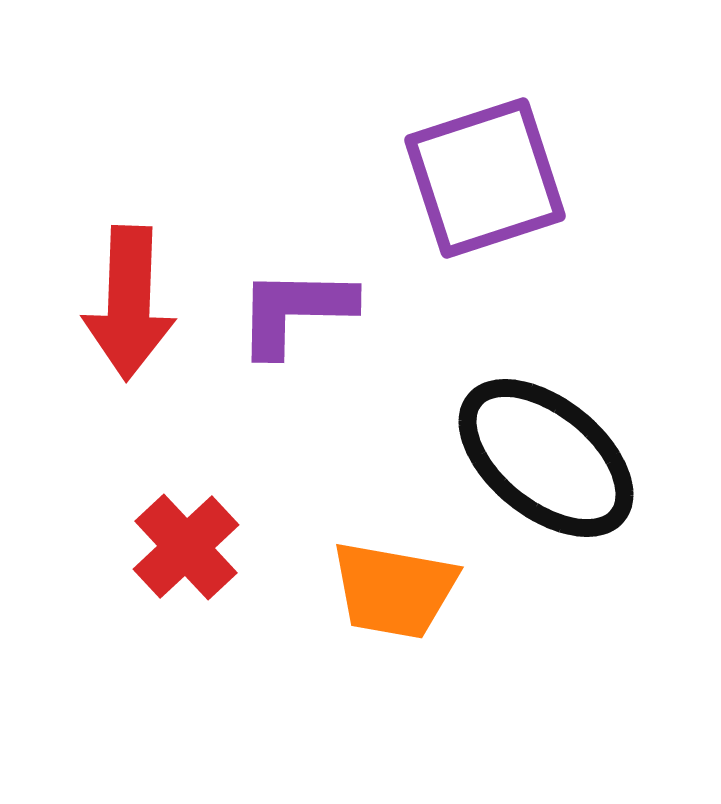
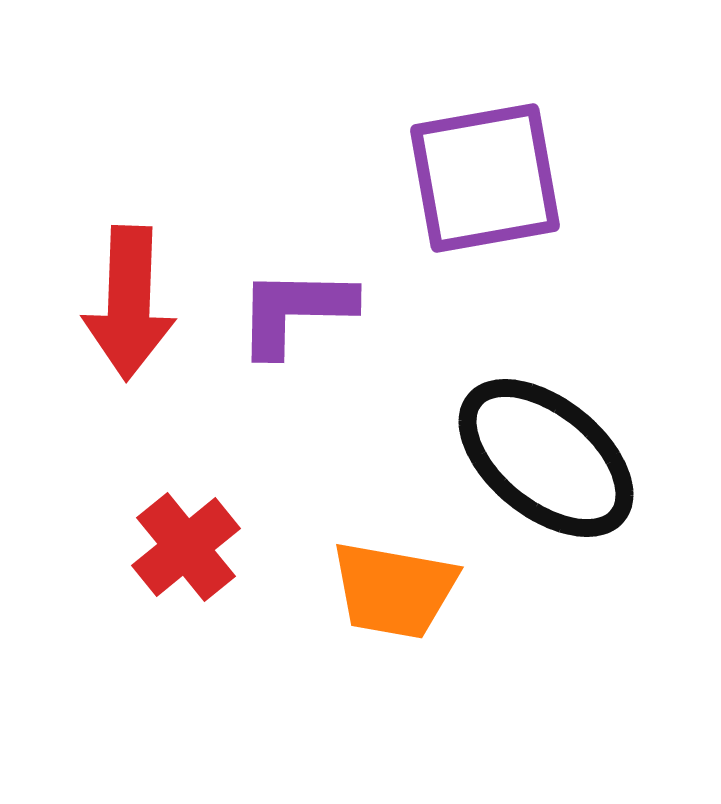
purple square: rotated 8 degrees clockwise
red cross: rotated 4 degrees clockwise
